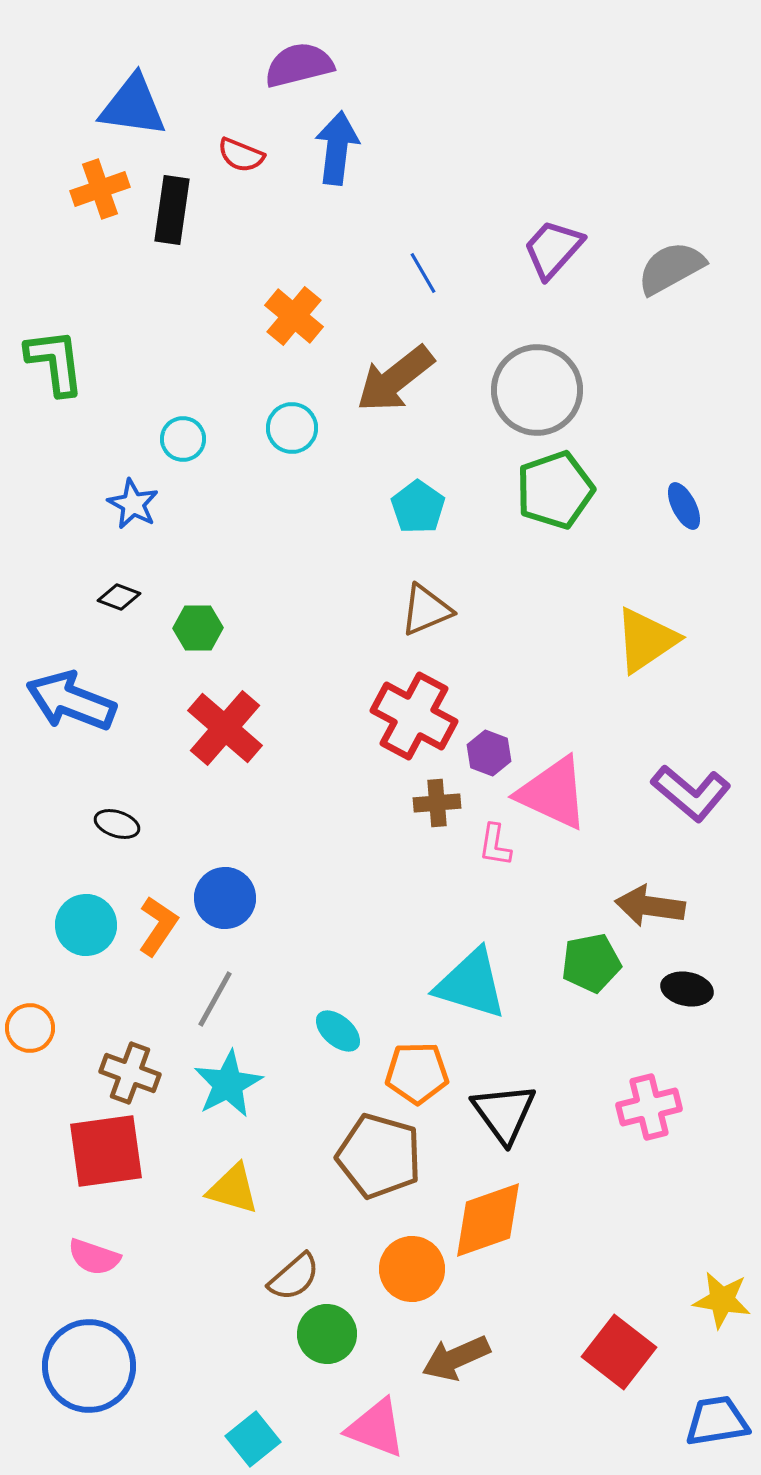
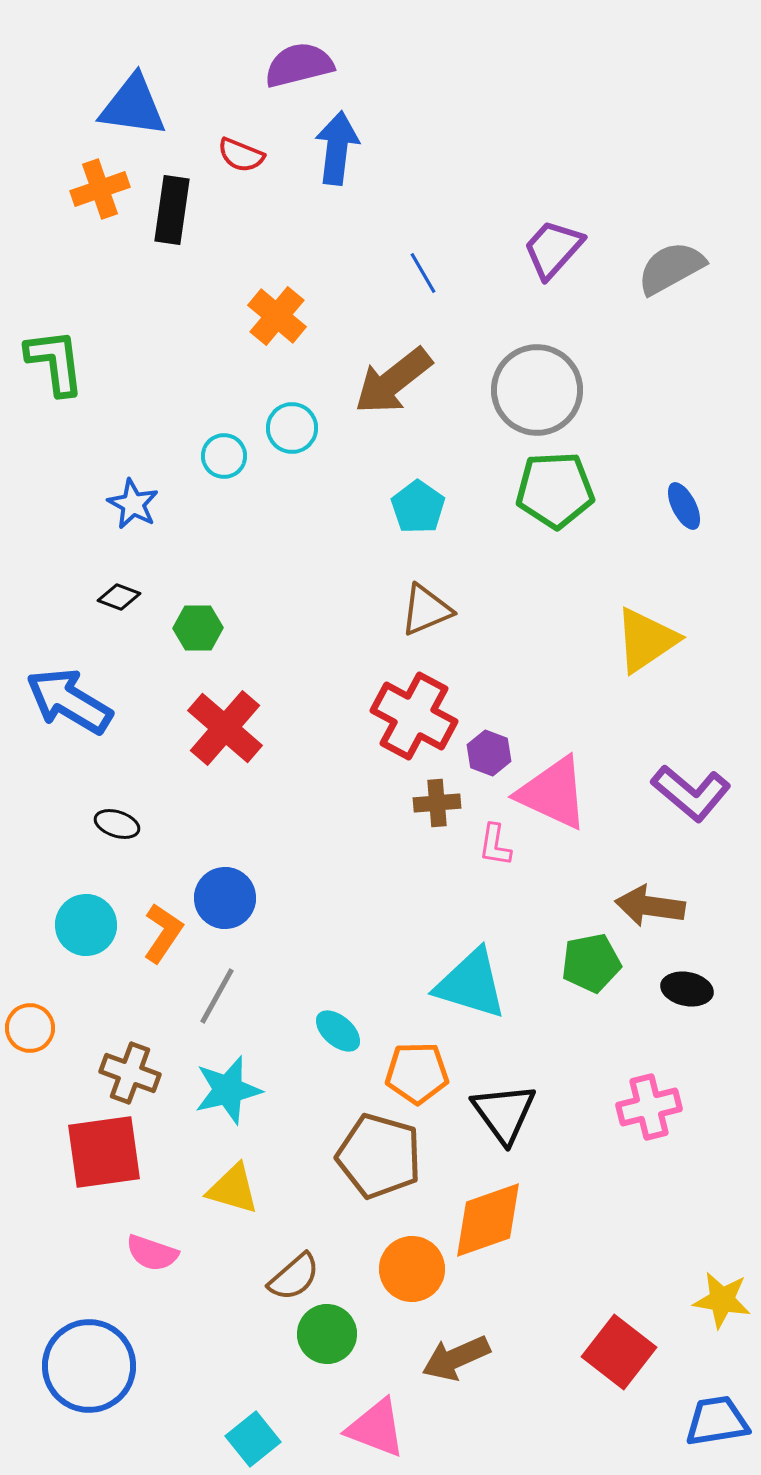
orange cross at (294, 316): moved 17 px left
brown arrow at (395, 379): moved 2 px left, 2 px down
cyan circle at (183, 439): moved 41 px right, 17 px down
green pentagon at (555, 490): rotated 16 degrees clockwise
blue arrow at (71, 701): moved 2 px left; rotated 10 degrees clockwise
orange L-shape at (158, 926): moved 5 px right, 7 px down
gray line at (215, 999): moved 2 px right, 3 px up
cyan star at (228, 1084): moved 6 px down; rotated 14 degrees clockwise
red square at (106, 1151): moved 2 px left, 1 px down
pink semicircle at (94, 1257): moved 58 px right, 4 px up
